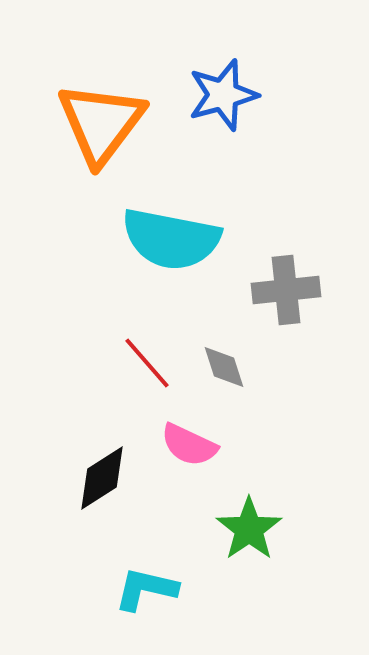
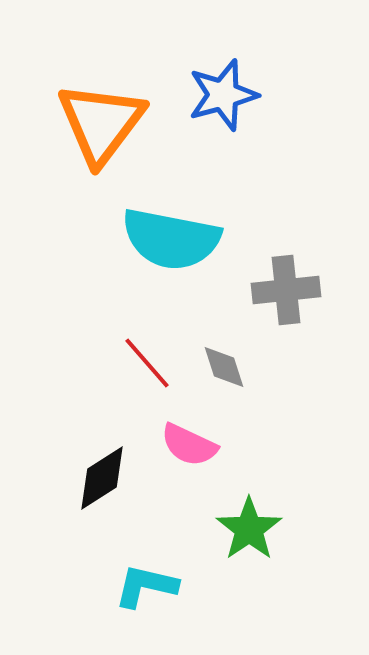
cyan L-shape: moved 3 px up
